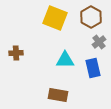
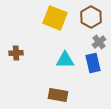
blue rectangle: moved 5 px up
